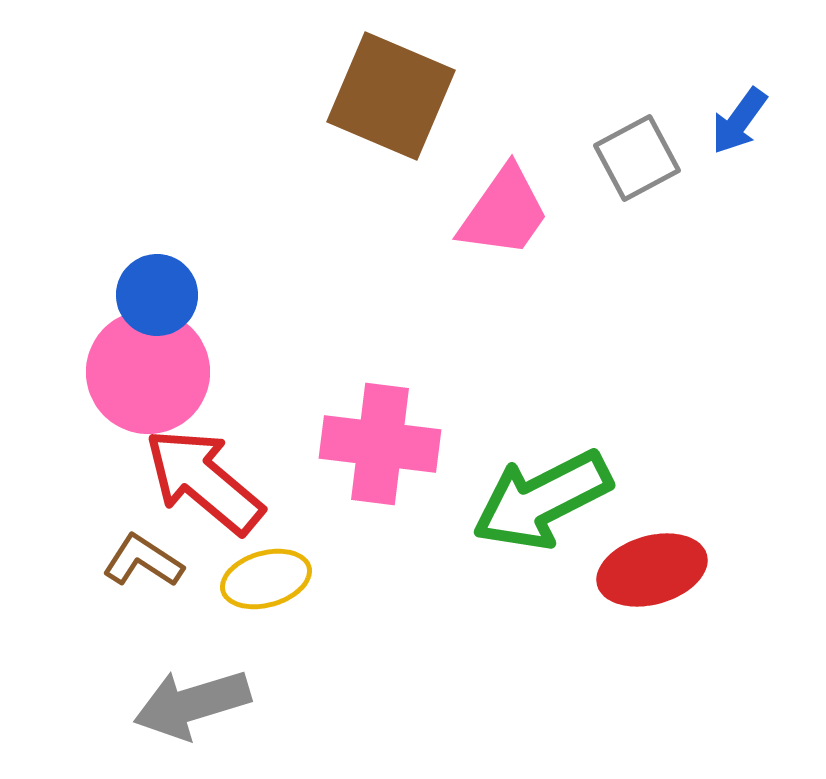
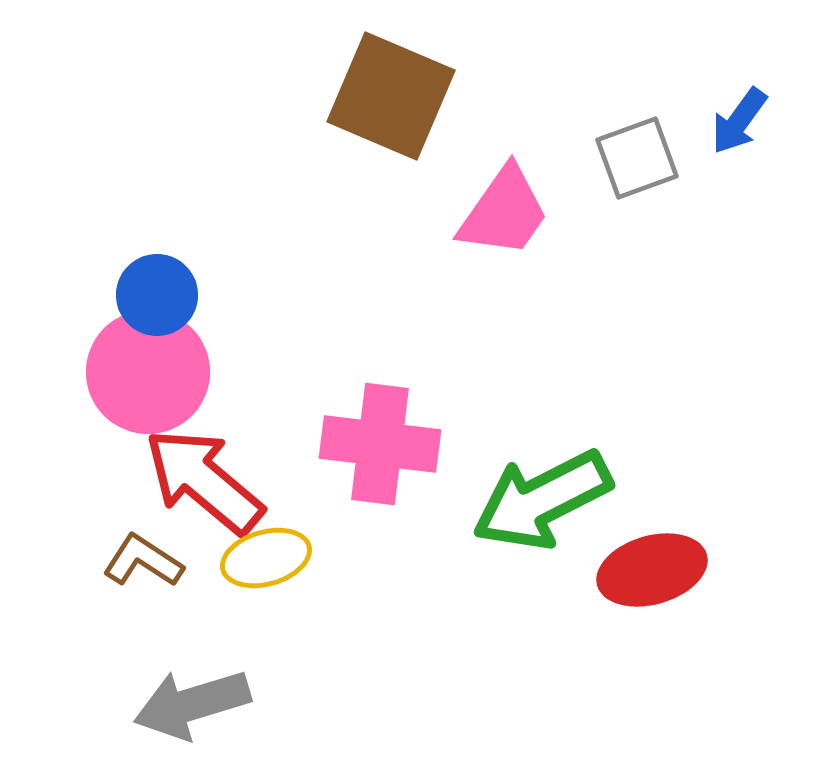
gray square: rotated 8 degrees clockwise
yellow ellipse: moved 21 px up
